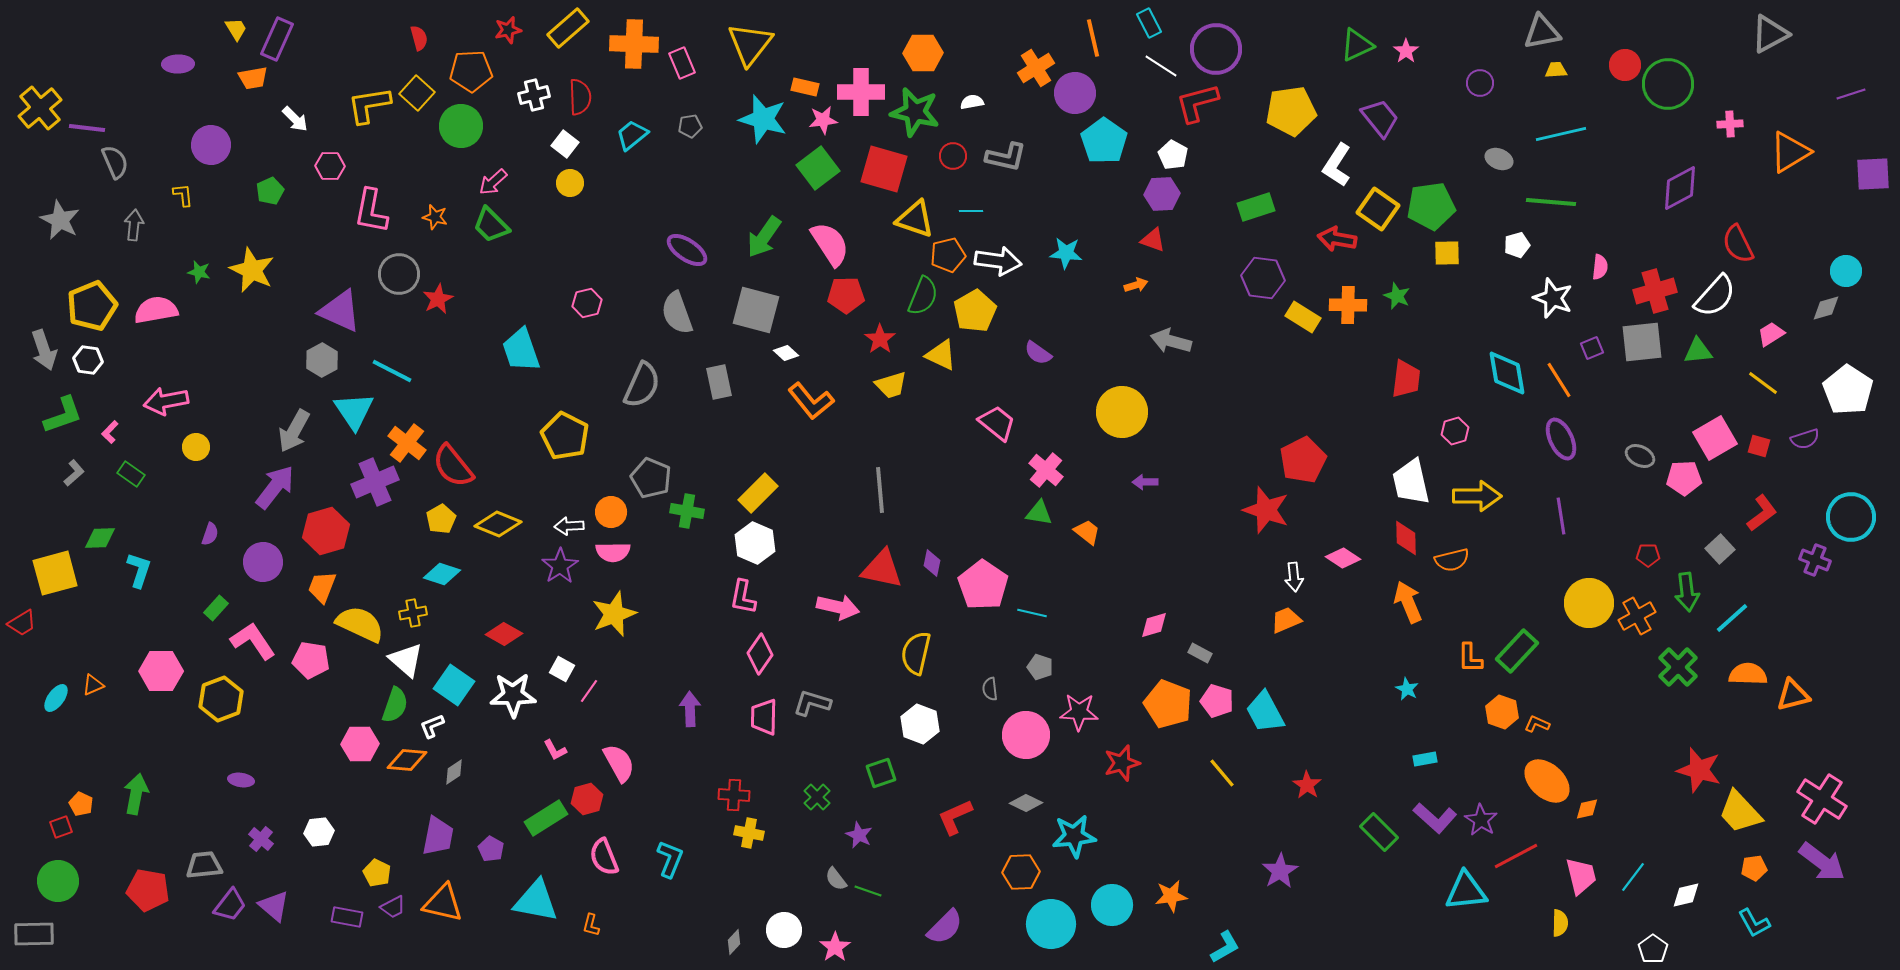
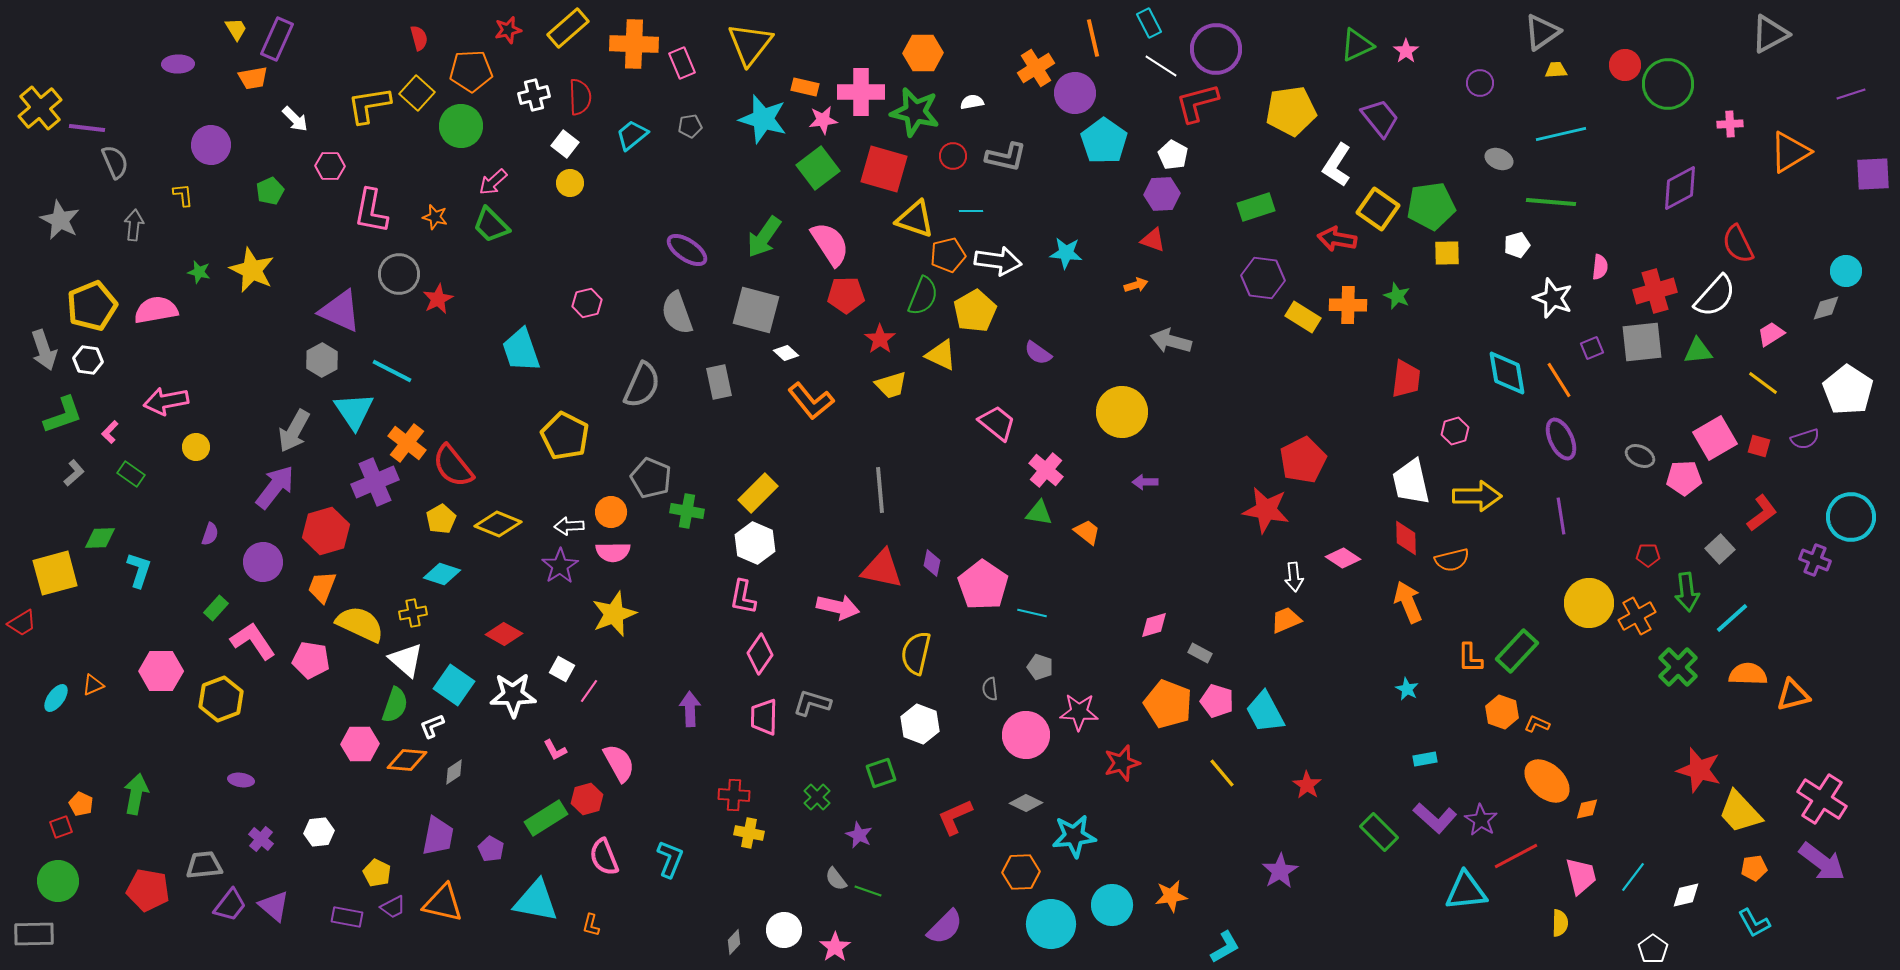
gray triangle at (1542, 32): rotated 24 degrees counterclockwise
red star at (1266, 510): rotated 9 degrees counterclockwise
